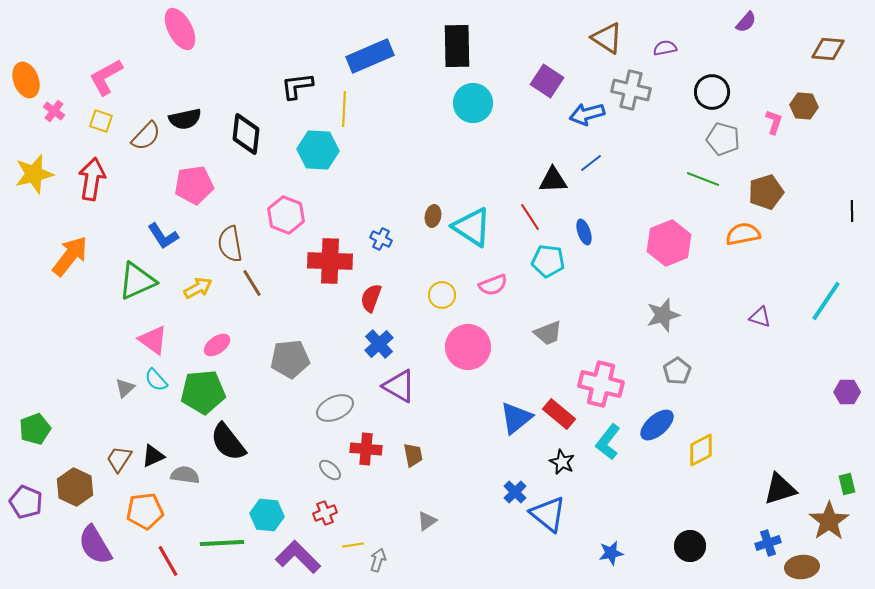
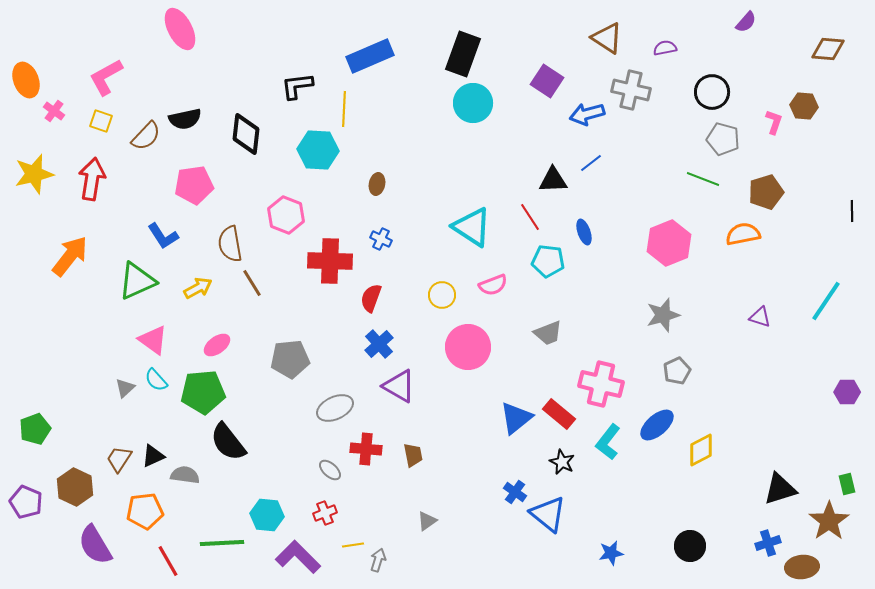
black rectangle at (457, 46): moved 6 px right, 8 px down; rotated 21 degrees clockwise
brown ellipse at (433, 216): moved 56 px left, 32 px up
gray pentagon at (677, 371): rotated 8 degrees clockwise
blue cross at (515, 492): rotated 10 degrees counterclockwise
